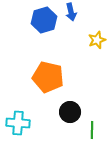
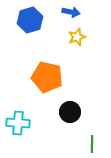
blue arrow: rotated 66 degrees counterclockwise
blue hexagon: moved 14 px left
yellow star: moved 20 px left, 3 px up
orange pentagon: moved 1 px left
green line: moved 14 px down
